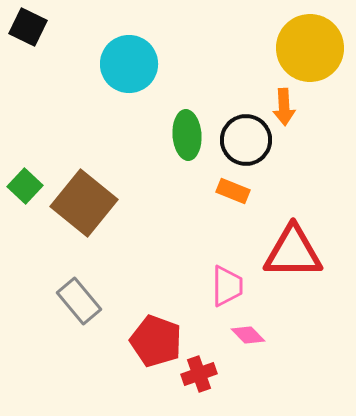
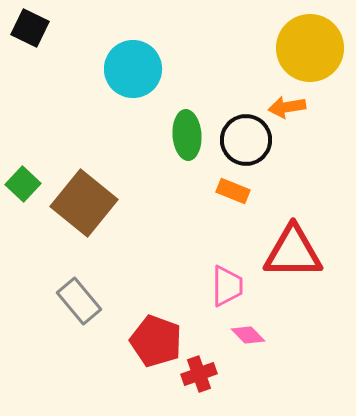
black square: moved 2 px right, 1 px down
cyan circle: moved 4 px right, 5 px down
orange arrow: moved 3 px right; rotated 84 degrees clockwise
green square: moved 2 px left, 2 px up
